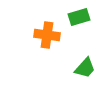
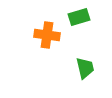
green trapezoid: rotated 55 degrees counterclockwise
